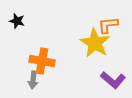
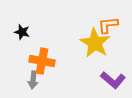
black star: moved 5 px right, 11 px down
